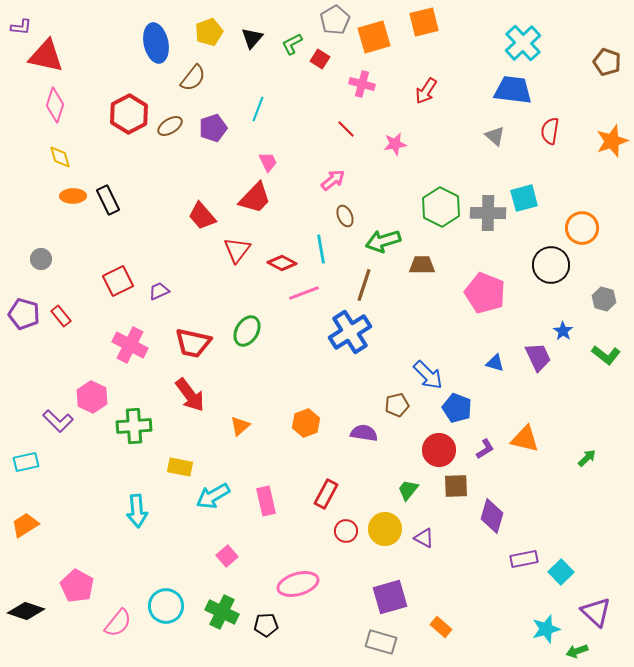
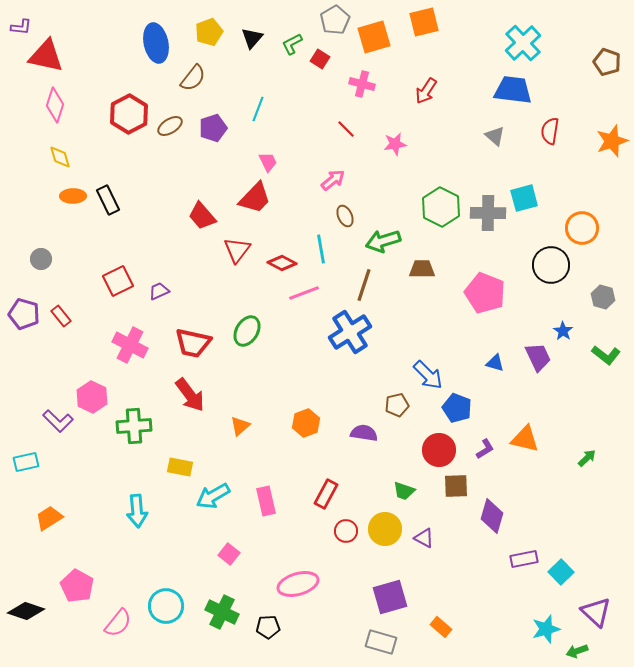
brown trapezoid at (422, 265): moved 4 px down
gray hexagon at (604, 299): moved 1 px left, 2 px up
green trapezoid at (408, 490): moved 4 px left, 1 px down; rotated 110 degrees counterclockwise
orange trapezoid at (25, 525): moved 24 px right, 7 px up
pink square at (227, 556): moved 2 px right, 2 px up; rotated 10 degrees counterclockwise
black pentagon at (266, 625): moved 2 px right, 2 px down
